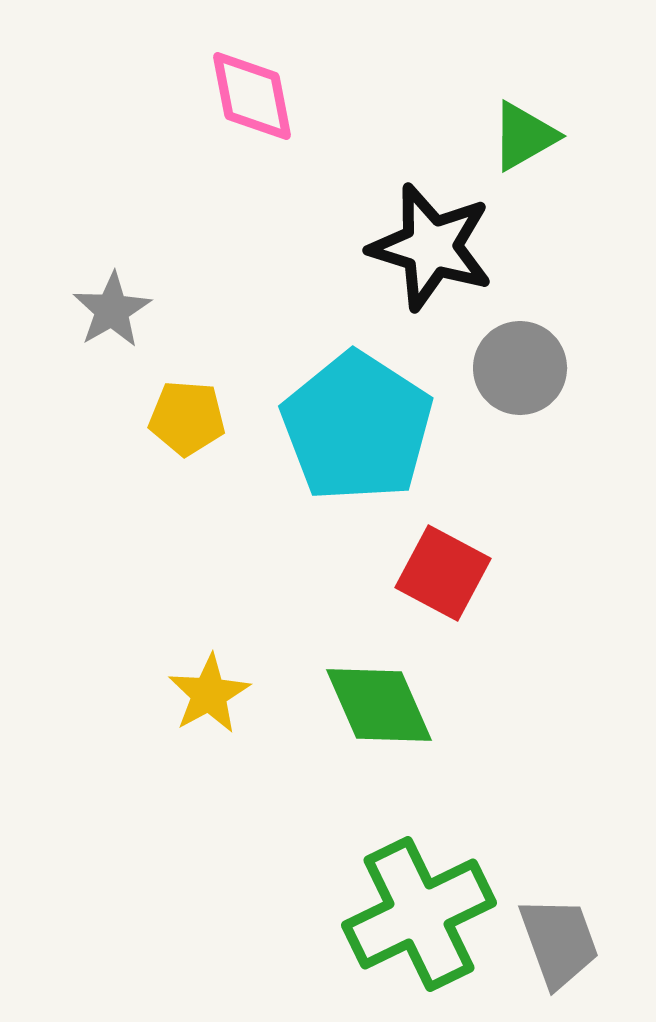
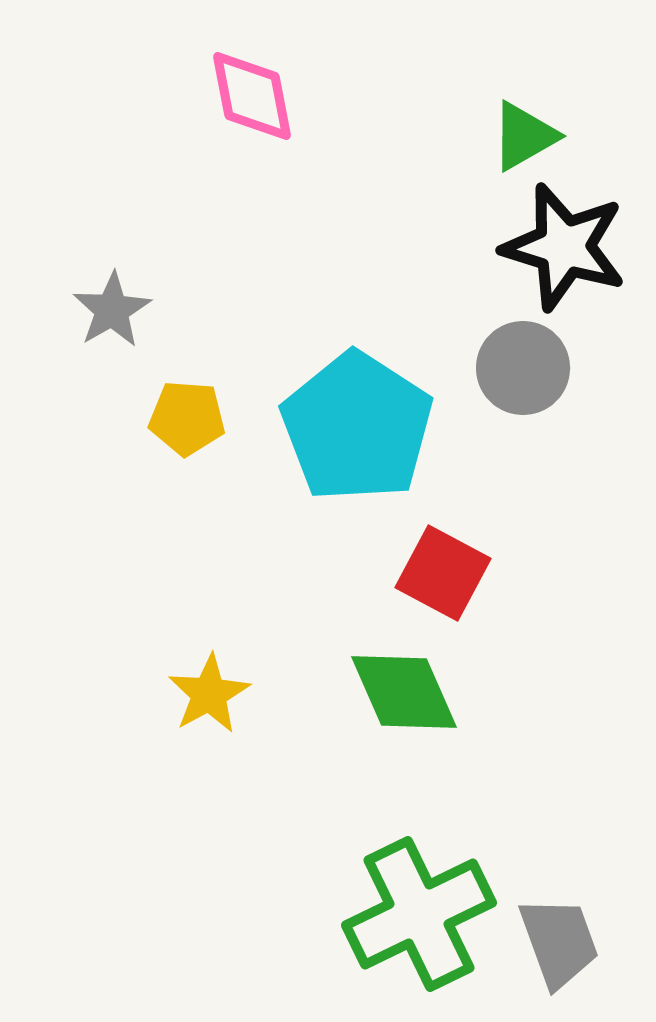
black star: moved 133 px right
gray circle: moved 3 px right
green diamond: moved 25 px right, 13 px up
